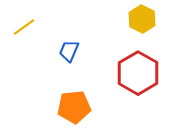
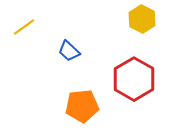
blue trapezoid: rotated 70 degrees counterclockwise
red hexagon: moved 4 px left, 6 px down
orange pentagon: moved 8 px right, 1 px up
